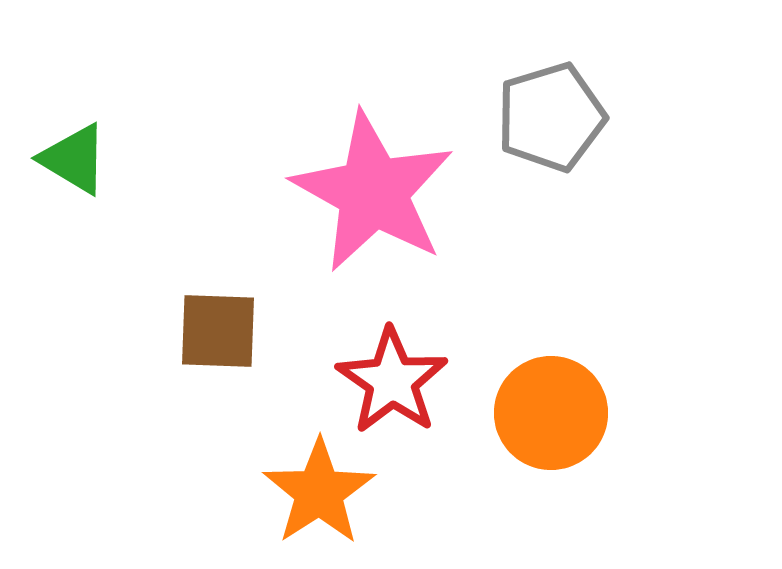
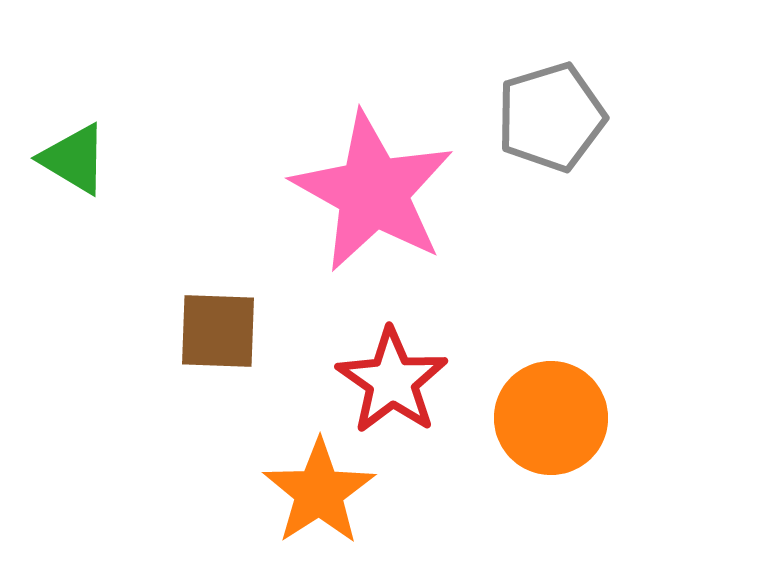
orange circle: moved 5 px down
